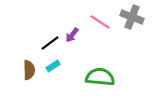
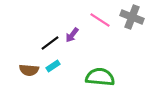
pink line: moved 2 px up
brown semicircle: rotated 96 degrees clockwise
